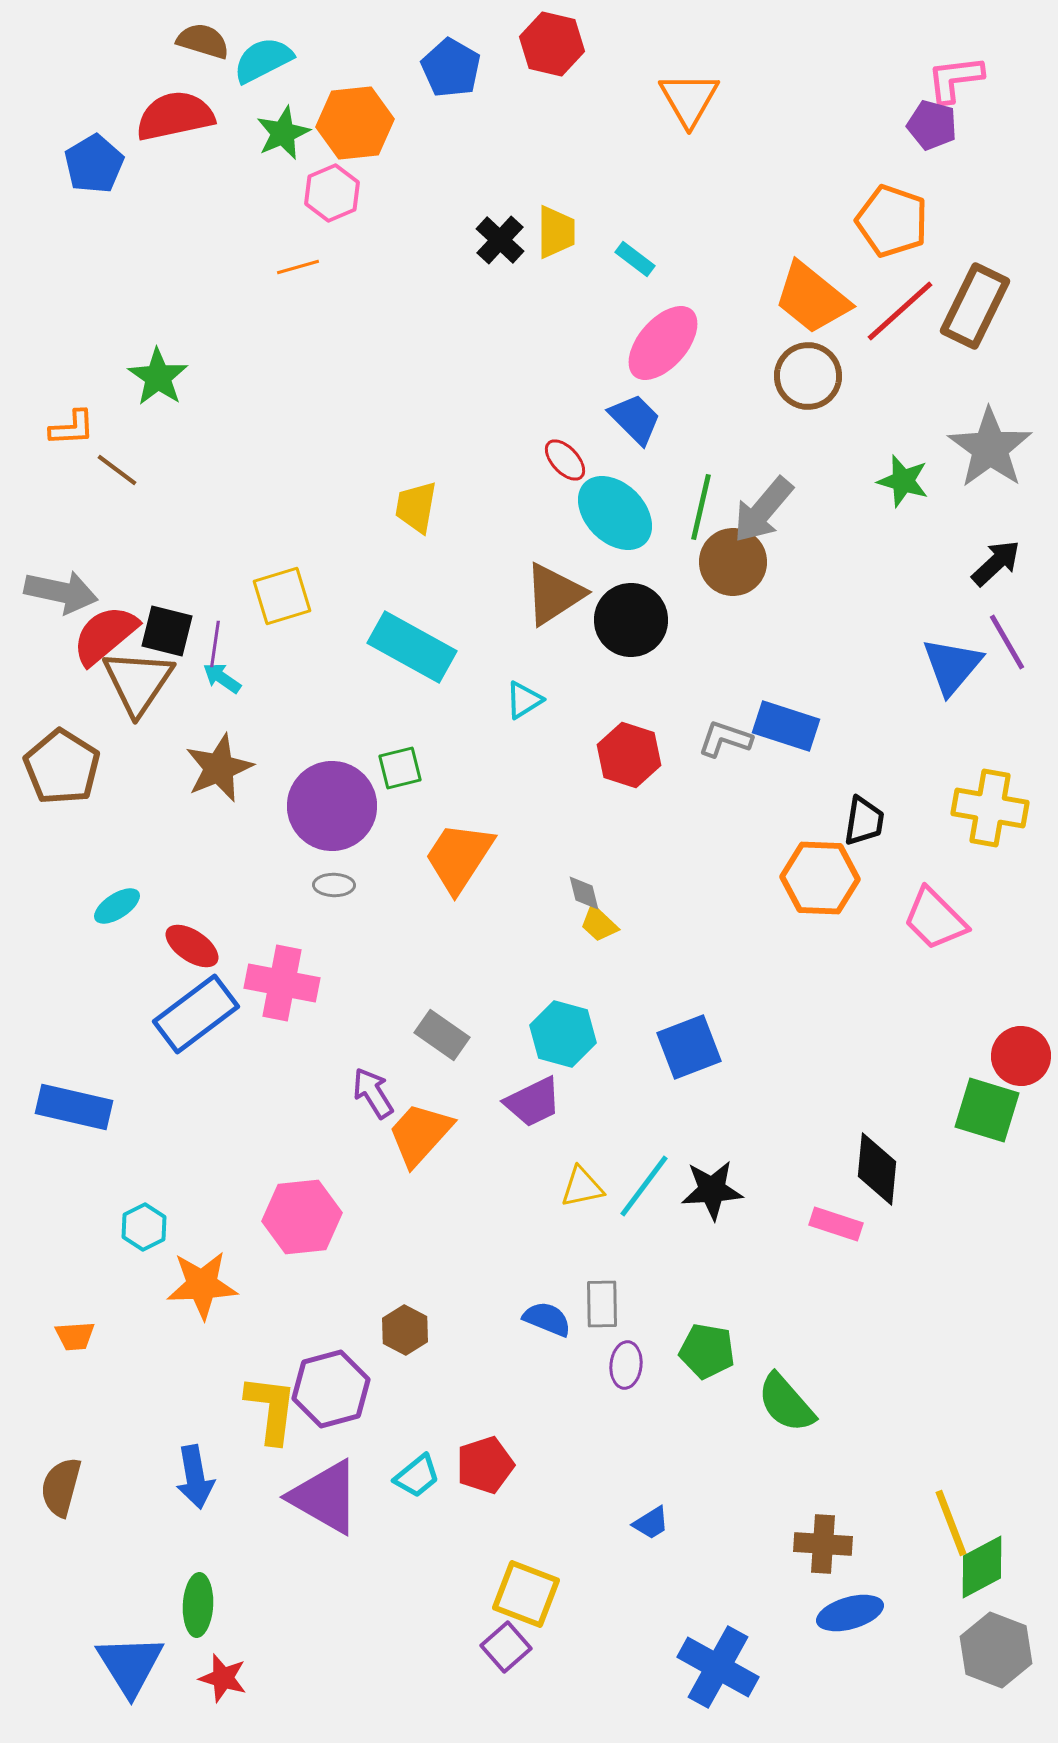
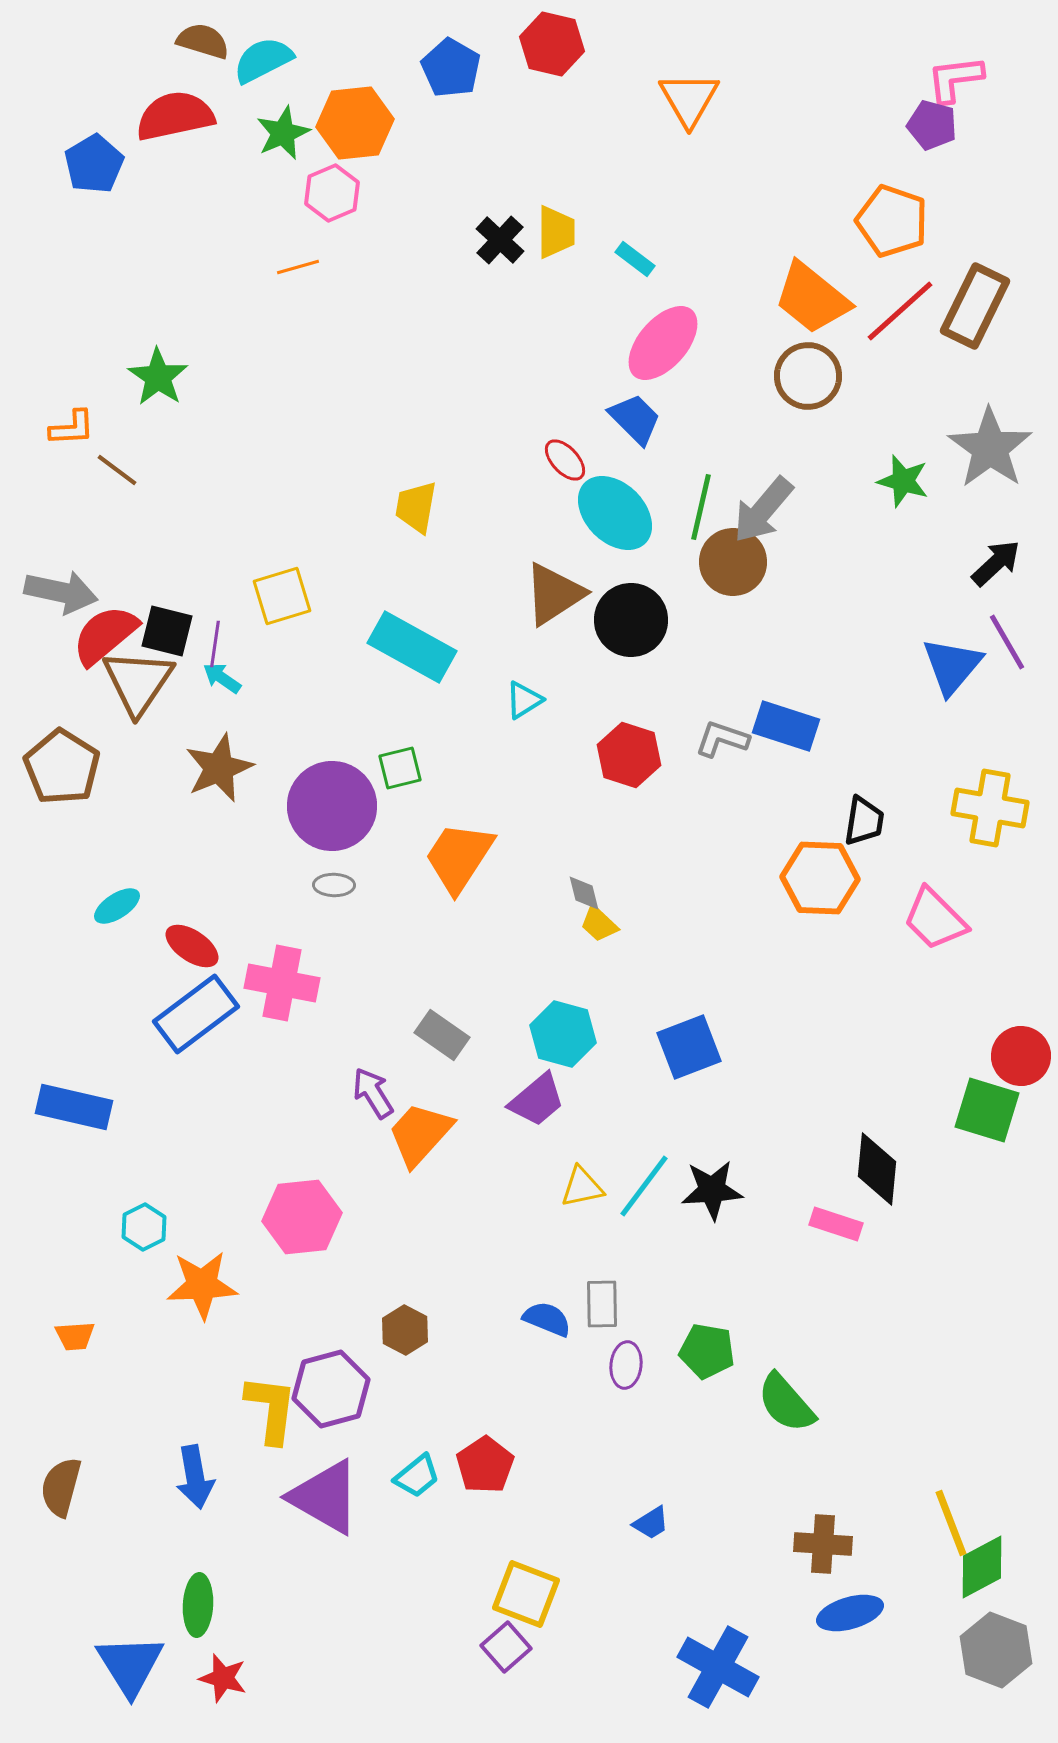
gray L-shape at (725, 739): moved 3 px left
purple trapezoid at (533, 1102): moved 4 px right, 2 px up; rotated 14 degrees counterclockwise
red pentagon at (485, 1465): rotated 16 degrees counterclockwise
